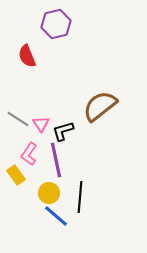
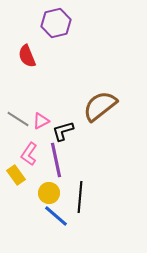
purple hexagon: moved 1 px up
pink triangle: moved 3 px up; rotated 36 degrees clockwise
